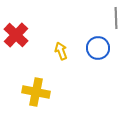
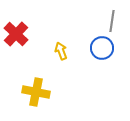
gray line: moved 4 px left, 3 px down; rotated 10 degrees clockwise
red cross: moved 1 px up
blue circle: moved 4 px right
